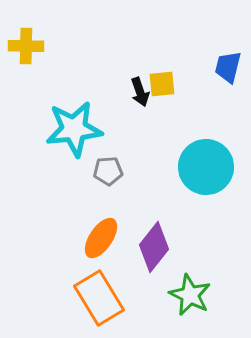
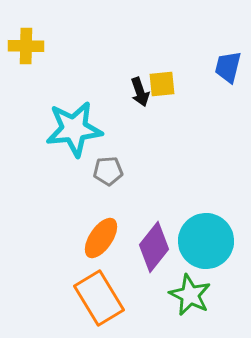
cyan circle: moved 74 px down
